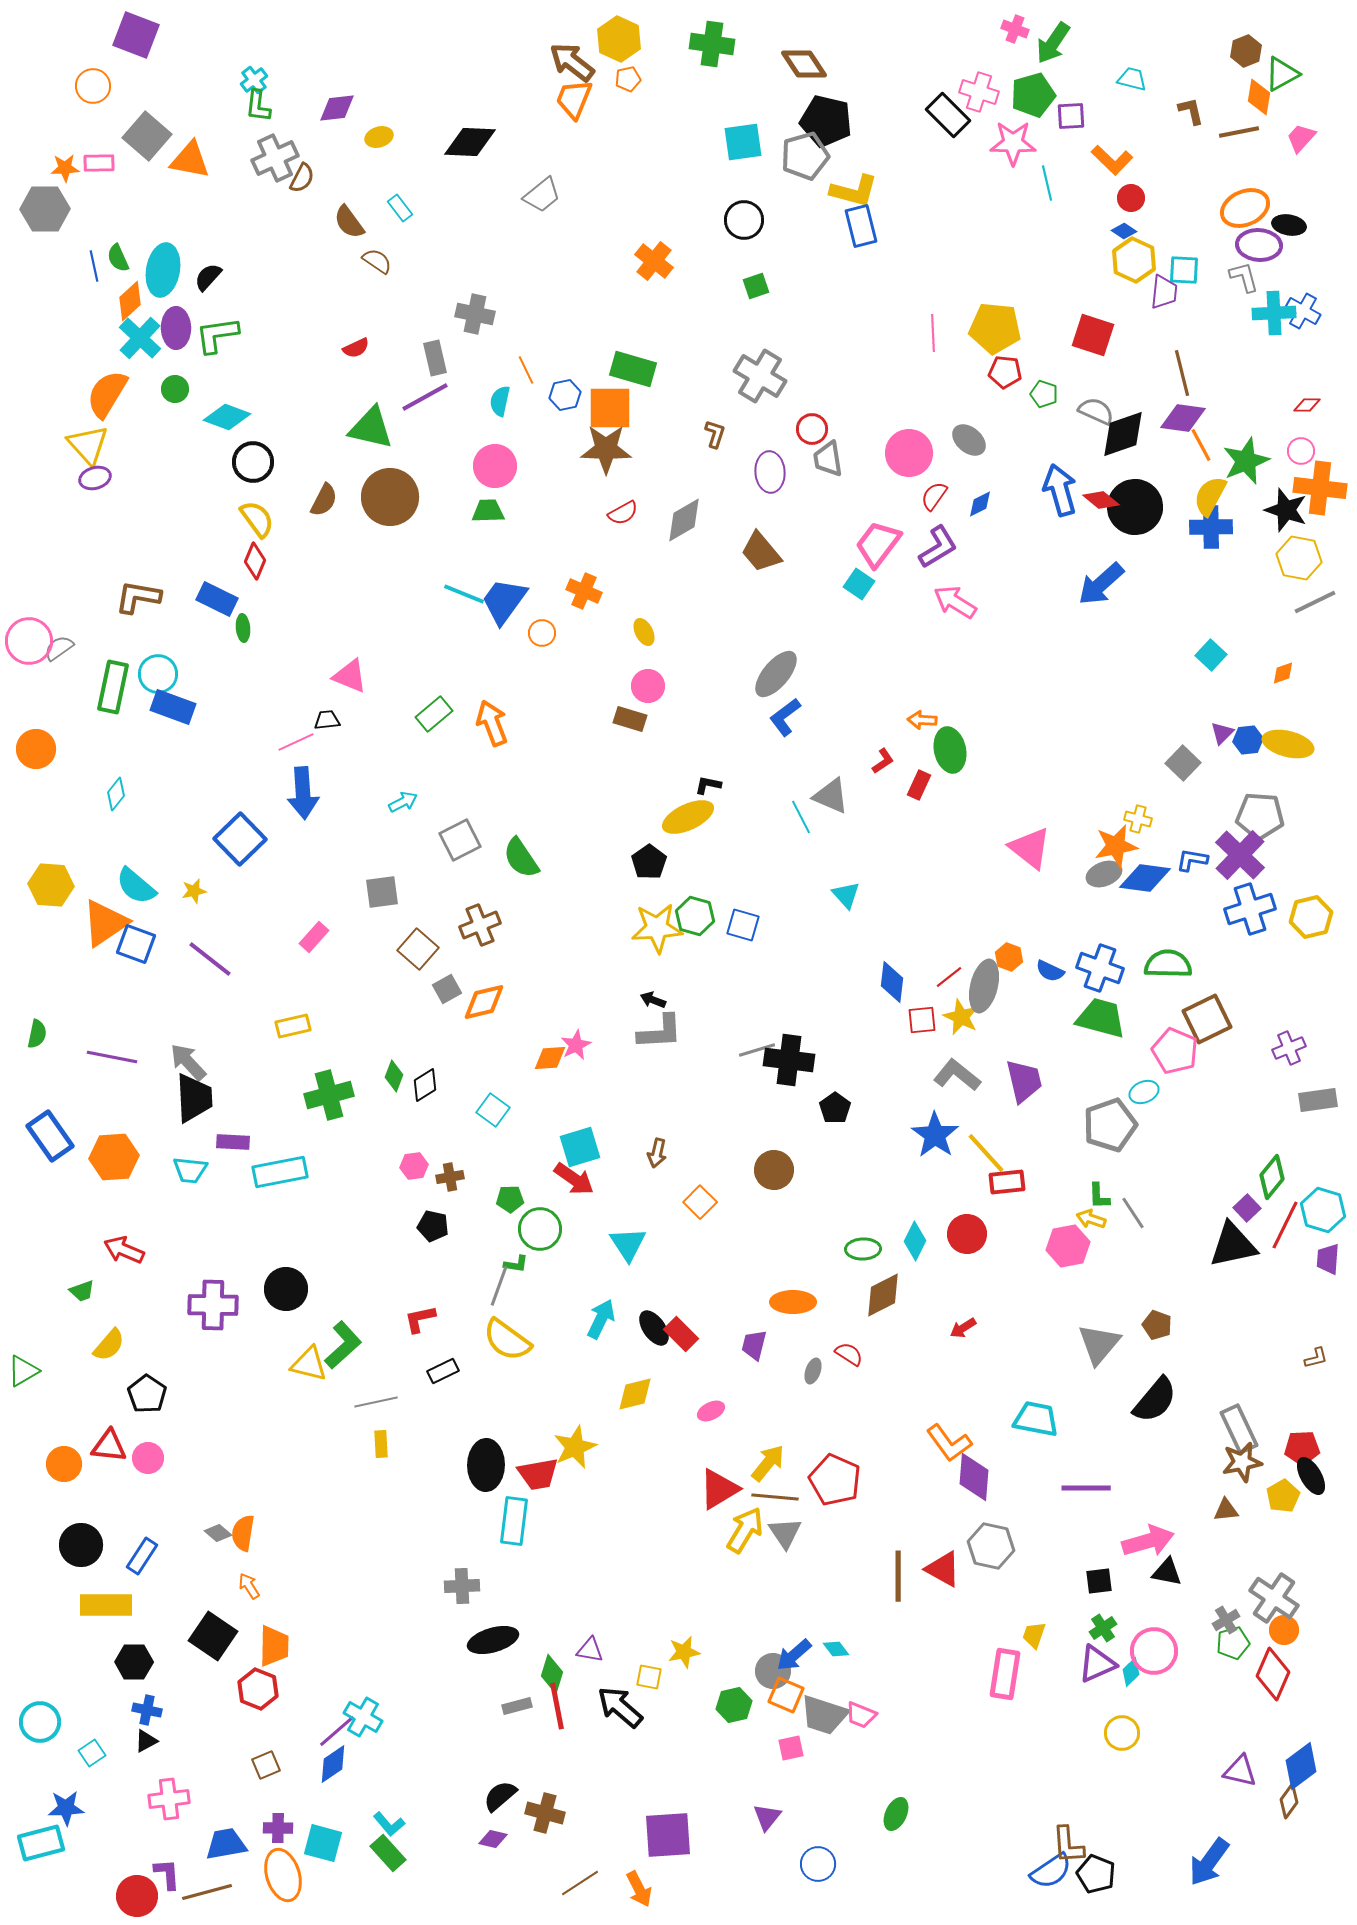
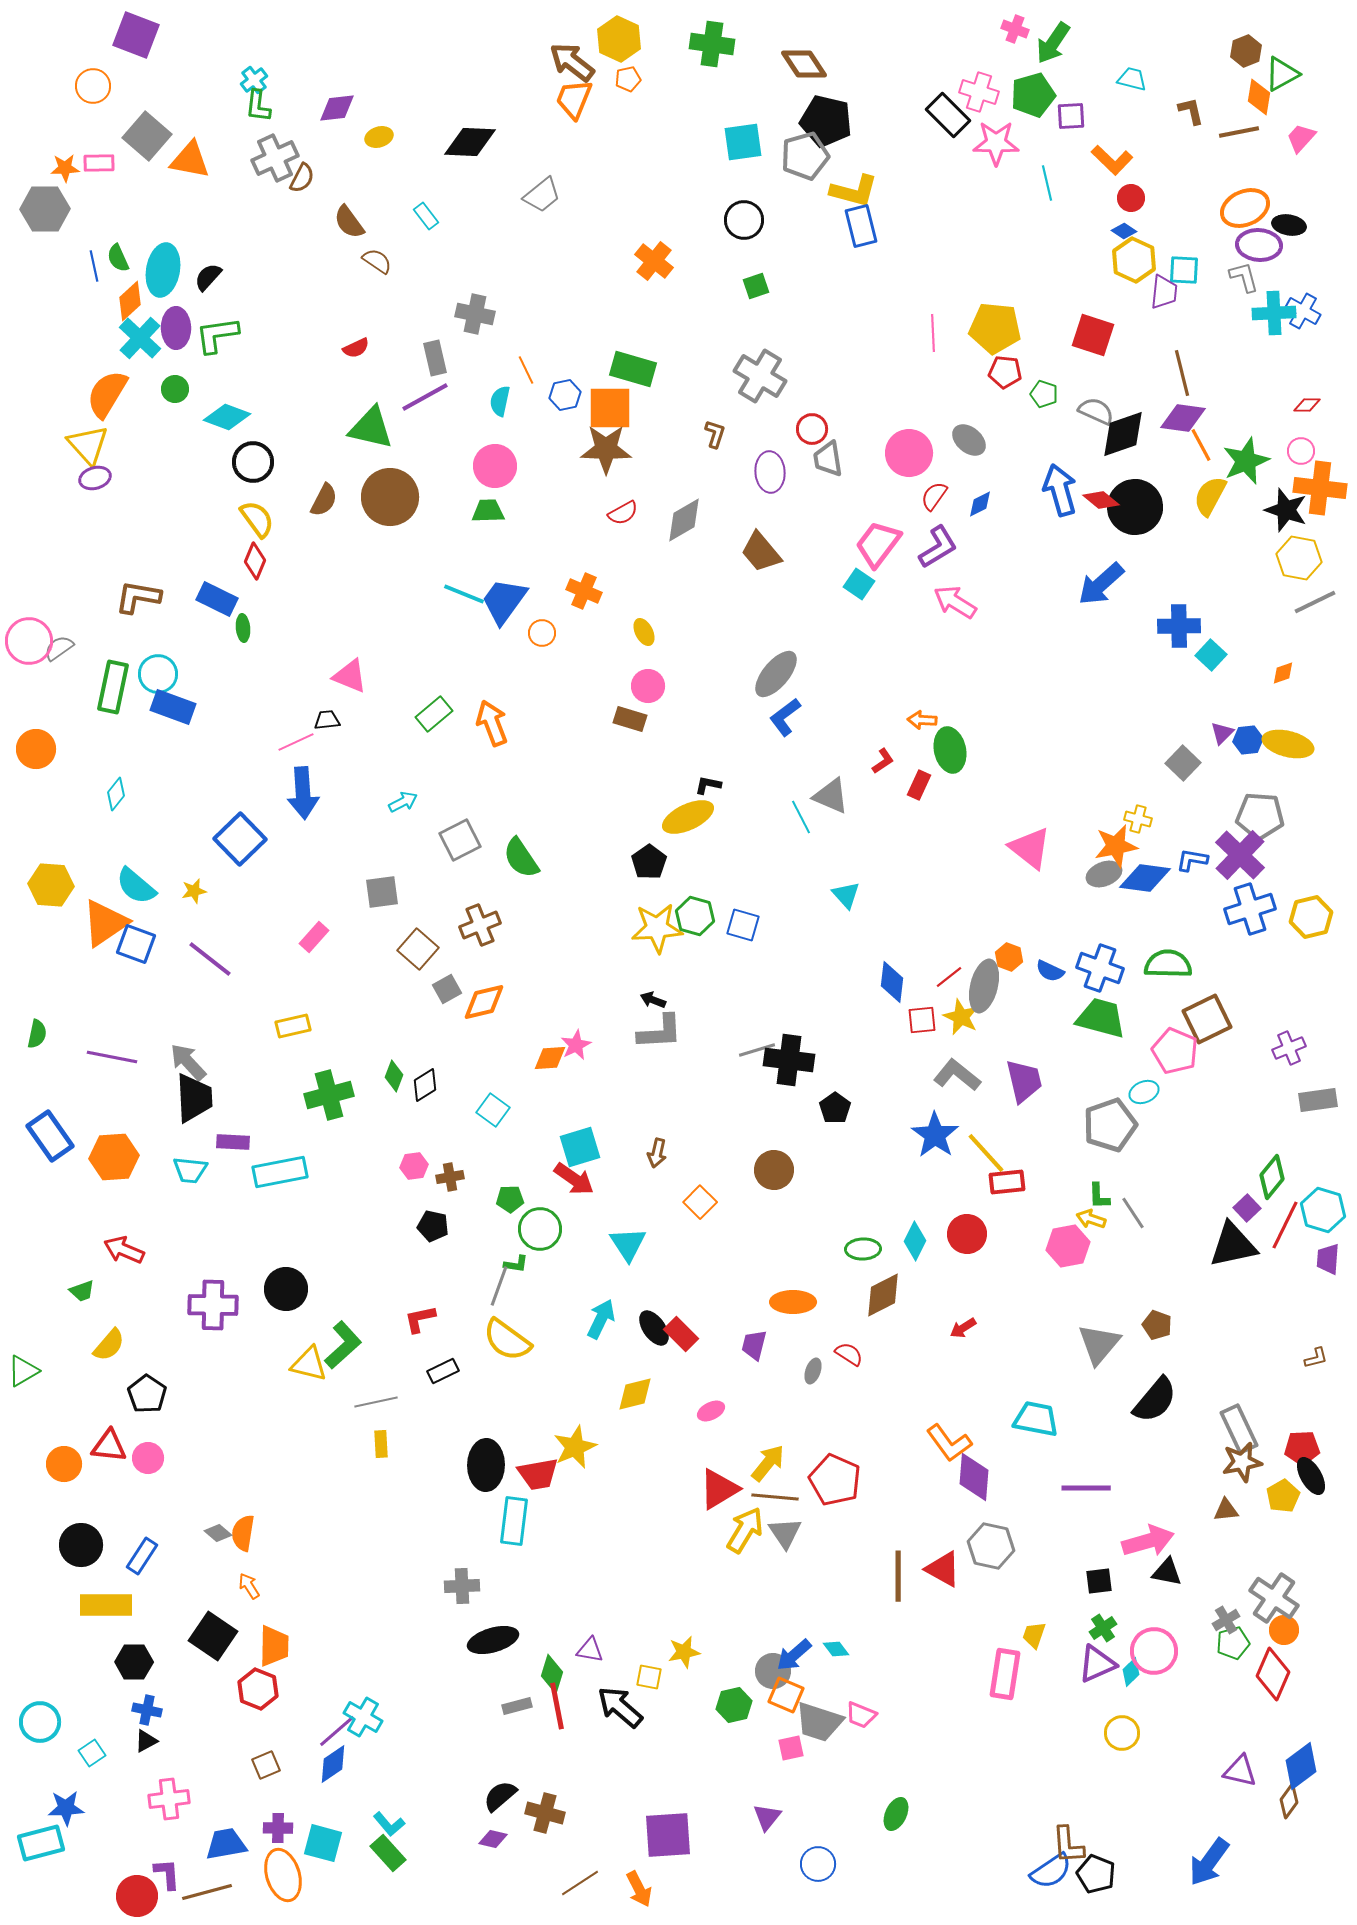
pink star at (1013, 143): moved 17 px left
cyan rectangle at (400, 208): moved 26 px right, 8 px down
blue cross at (1211, 527): moved 32 px left, 99 px down
gray trapezoid at (824, 1715): moved 5 px left, 7 px down
